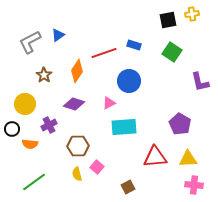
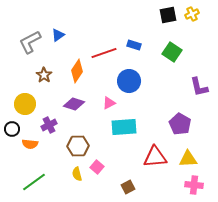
yellow cross: rotated 16 degrees counterclockwise
black square: moved 5 px up
purple L-shape: moved 1 px left, 5 px down
